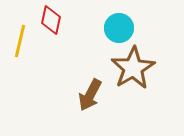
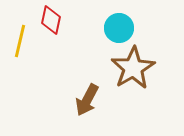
brown arrow: moved 3 px left, 5 px down
